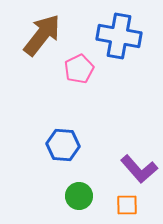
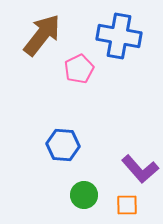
purple L-shape: moved 1 px right
green circle: moved 5 px right, 1 px up
